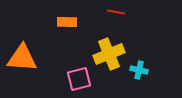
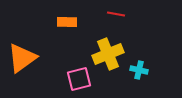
red line: moved 2 px down
yellow cross: moved 1 px left
orange triangle: rotated 40 degrees counterclockwise
